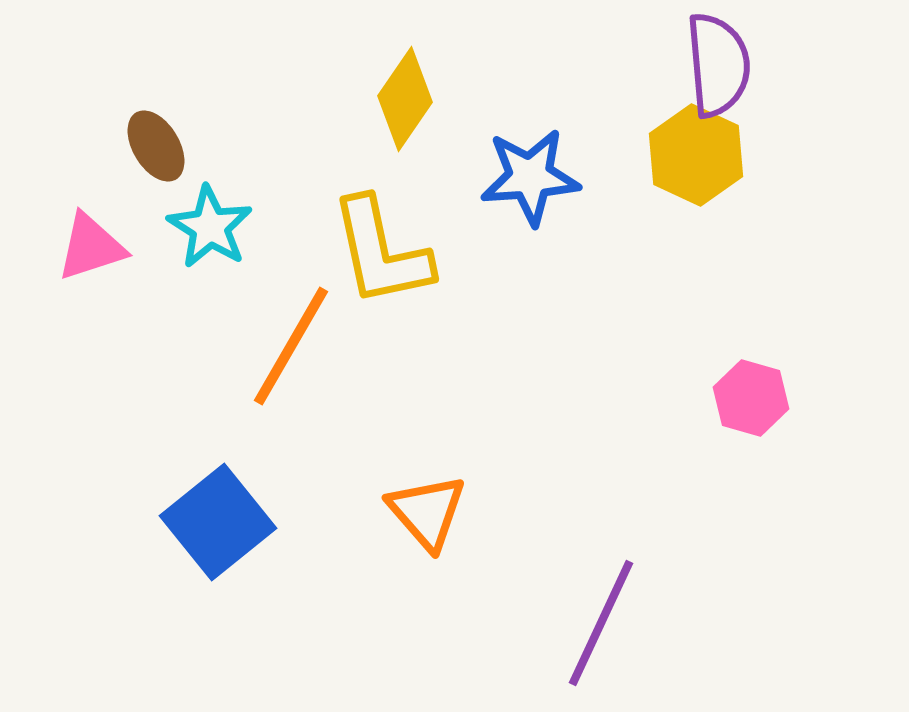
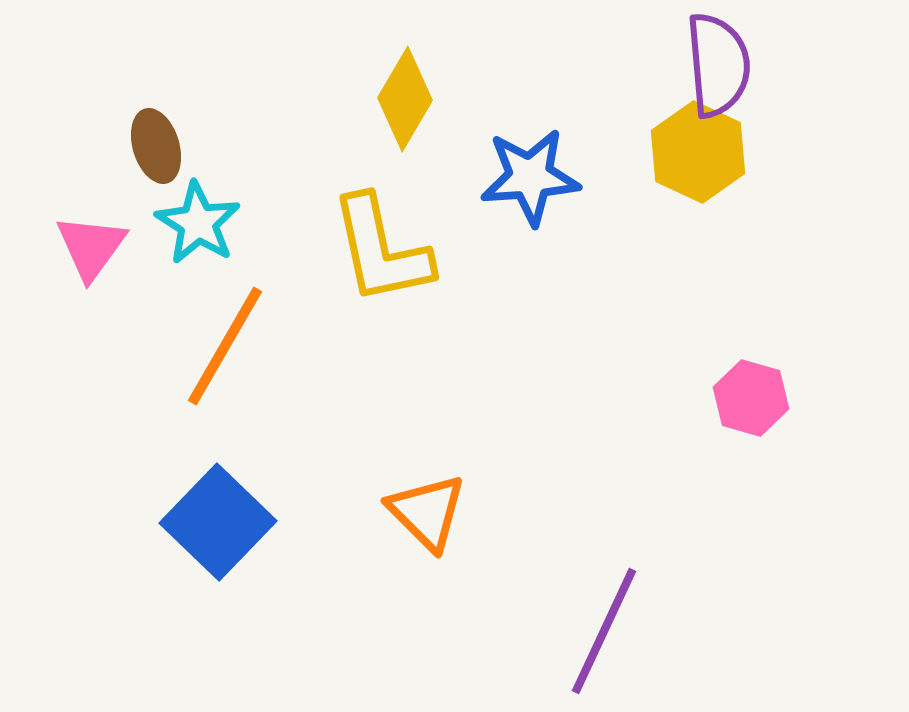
yellow diamond: rotated 4 degrees counterclockwise
brown ellipse: rotated 14 degrees clockwise
yellow hexagon: moved 2 px right, 3 px up
cyan star: moved 12 px left, 4 px up
pink triangle: rotated 36 degrees counterclockwise
yellow L-shape: moved 2 px up
orange line: moved 66 px left
orange triangle: rotated 4 degrees counterclockwise
blue square: rotated 7 degrees counterclockwise
purple line: moved 3 px right, 8 px down
